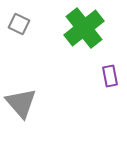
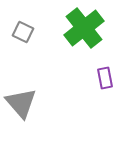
gray square: moved 4 px right, 8 px down
purple rectangle: moved 5 px left, 2 px down
